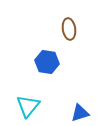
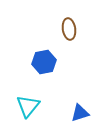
blue hexagon: moved 3 px left; rotated 20 degrees counterclockwise
